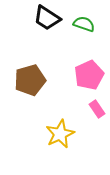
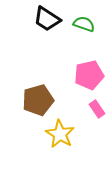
black trapezoid: moved 1 px down
pink pentagon: rotated 12 degrees clockwise
brown pentagon: moved 8 px right, 20 px down
yellow star: rotated 16 degrees counterclockwise
